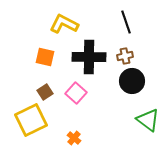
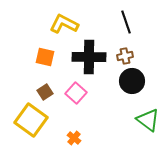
yellow square: rotated 28 degrees counterclockwise
